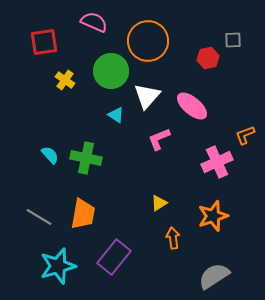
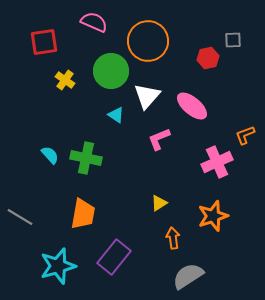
gray line: moved 19 px left
gray semicircle: moved 26 px left
